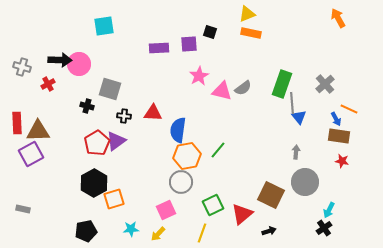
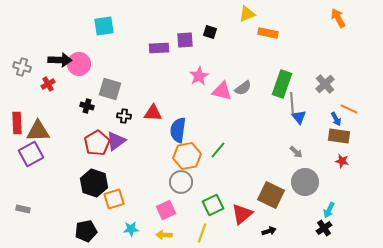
orange rectangle at (251, 33): moved 17 px right
purple square at (189, 44): moved 4 px left, 4 px up
gray arrow at (296, 152): rotated 128 degrees clockwise
black hexagon at (94, 183): rotated 12 degrees counterclockwise
yellow arrow at (158, 234): moved 6 px right, 1 px down; rotated 49 degrees clockwise
